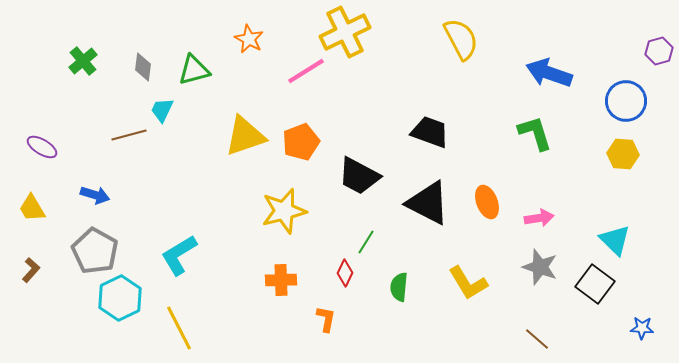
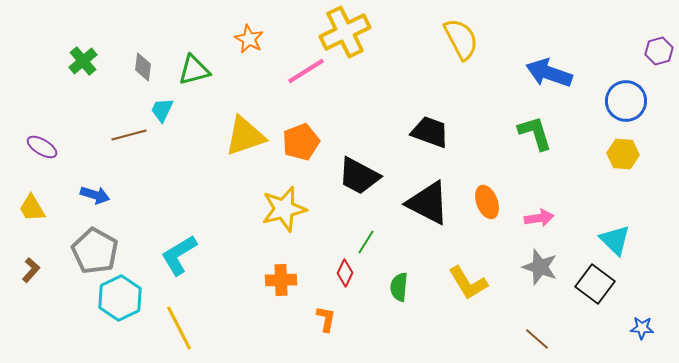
yellow star at (284, 211): moved 2 px up
